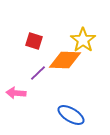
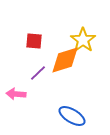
red square: rotated 12 degrees counterclockwise
orange diamond: rotated 20 degrees counterclockwise
pink arrow: moved 1 px down
blue ellipse: moved 1 px right, 1 px down
